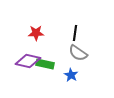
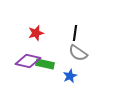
red star: rotated 14 degrees counterclockwise
blue star: moved 1 px left, 1 px down; rotated 16 degrees clockwise
